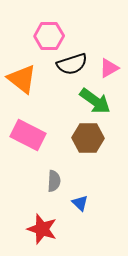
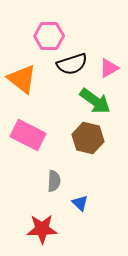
brown hexagon: rotated 12 degrees clockwise
red star: rotated 20 degrees counterclockwise
